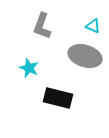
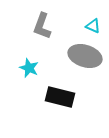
black rectangle: moved 2 px right, 1 px up
